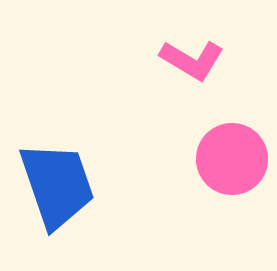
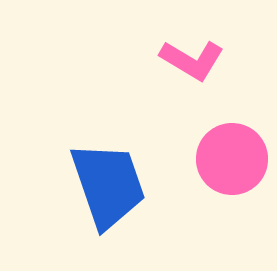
blue trapezoid: moved 51 px right
